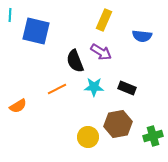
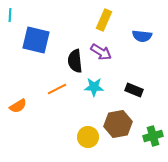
blue square: moved 9 px down
black semicircle: rotated 15 degrees clockwise
black rectangle: moved 7 px right, 2 px down
